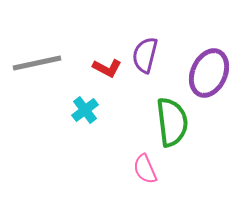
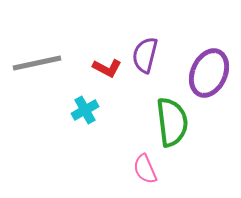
cyan cross: rotated 8 degrees clockwise
